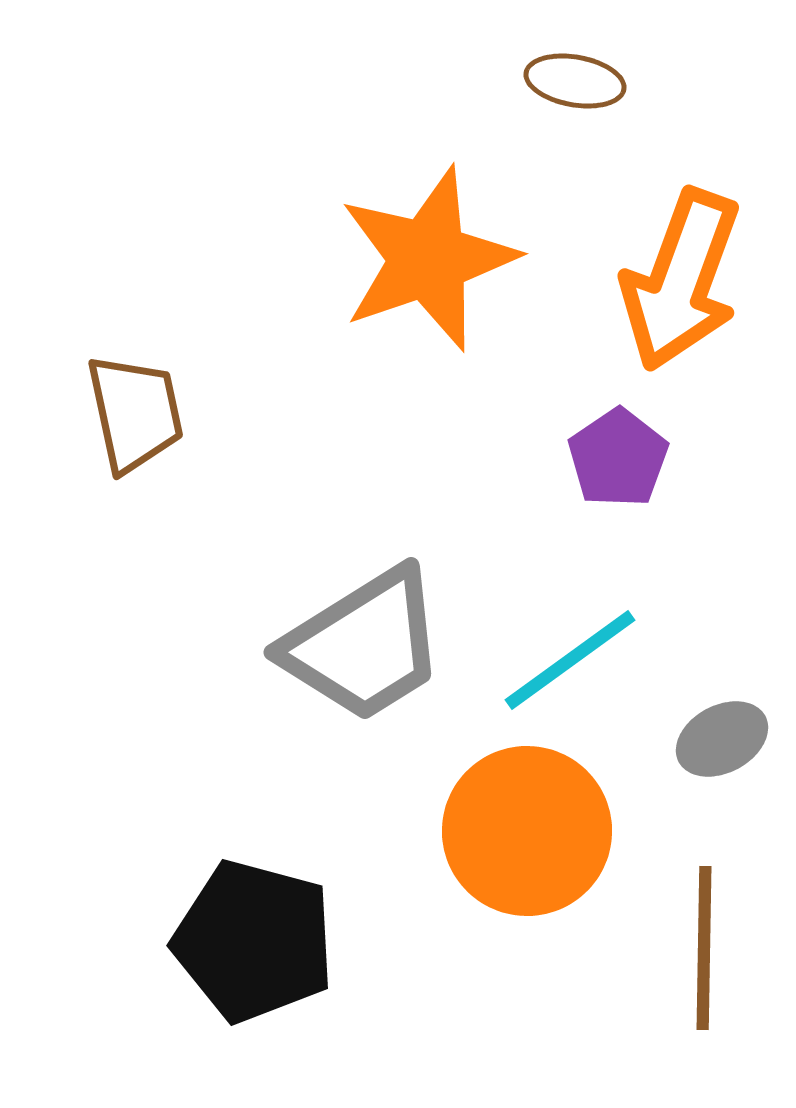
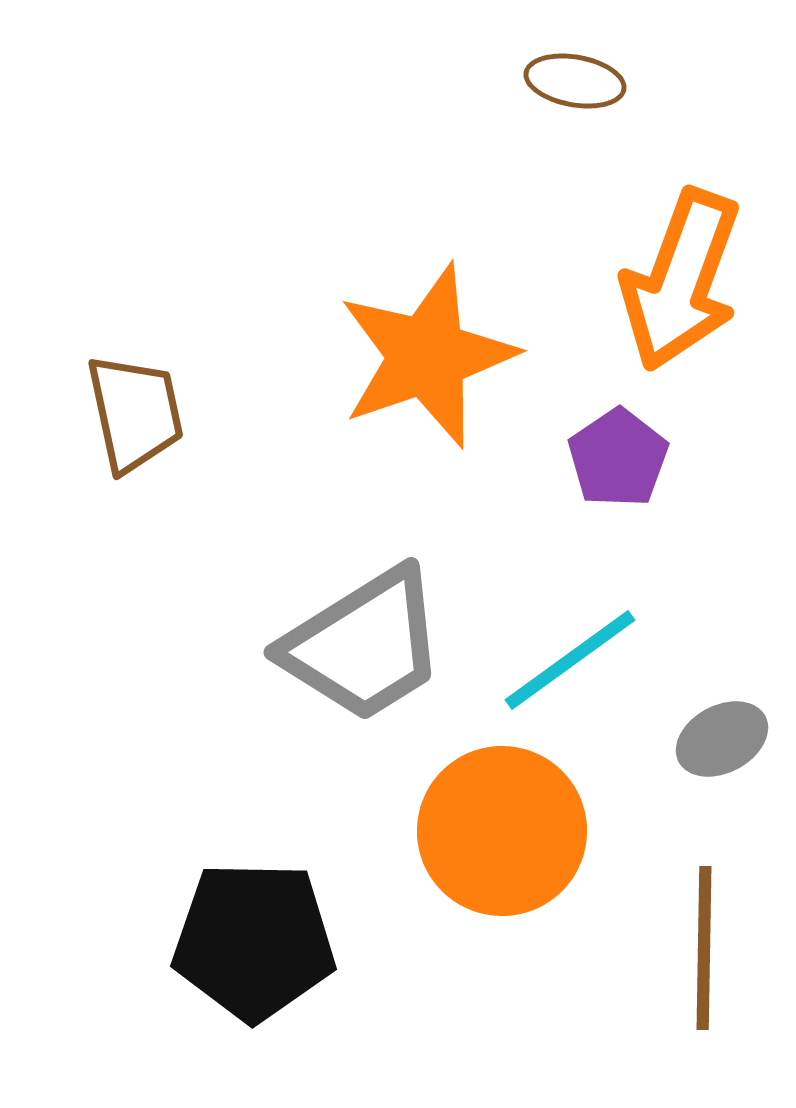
orange star: moved 1 px left, 97 px down
orange circle: moved 25 px left
black pentagon: rotated 14 degrees counterclockwise
